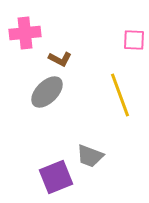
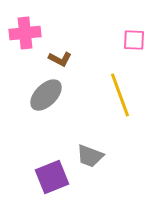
gray ellipse: moved 1 px left, 3 px down
purple square: moved 4 px left
